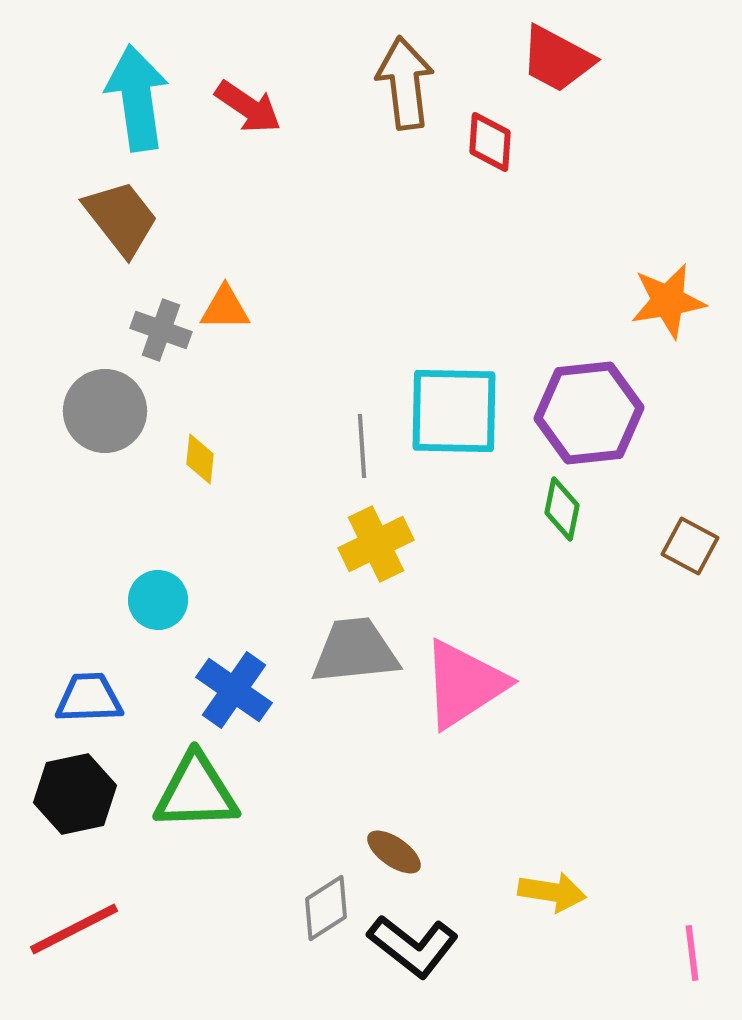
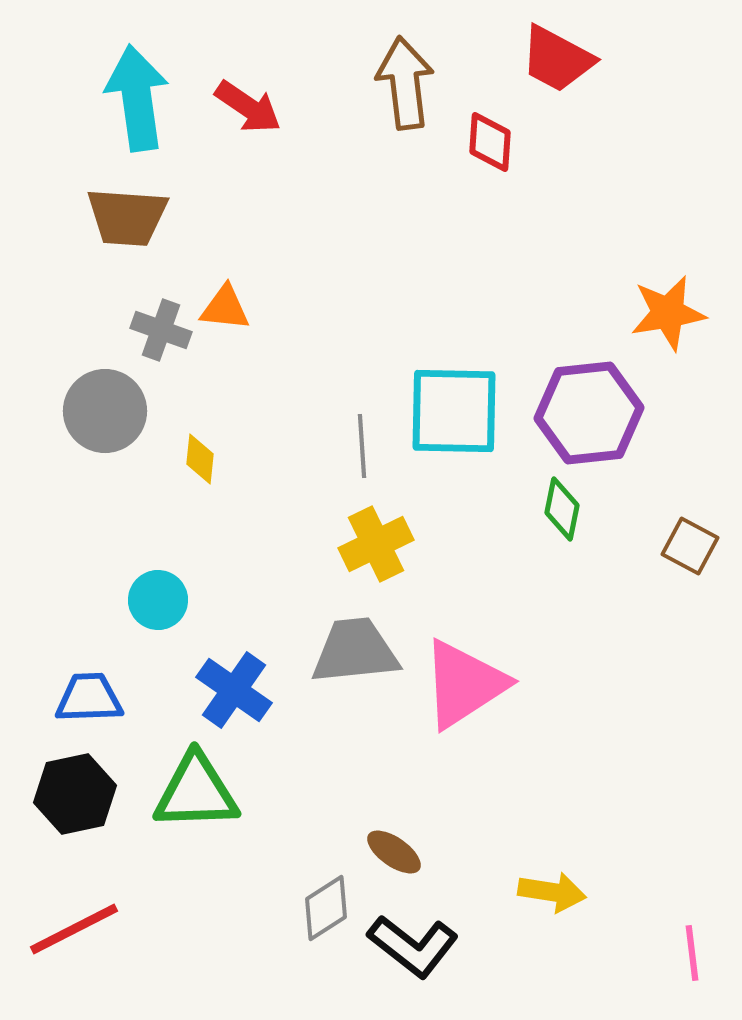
brown trapezoid: moved 6 px right, 1 px up; rotated 132 degrees clockwise
orange star: moved 12 px down
orange triangle: rotated 6 degrees clockwise
